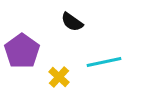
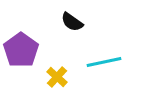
purple pentagon: moved 1 px left, 1 px up
yellow cross: moved 2 px left
